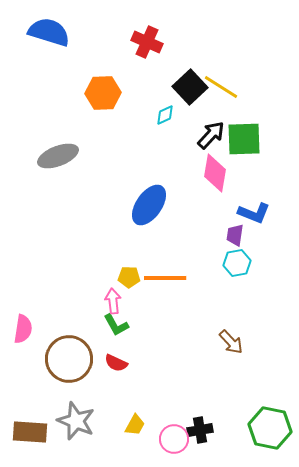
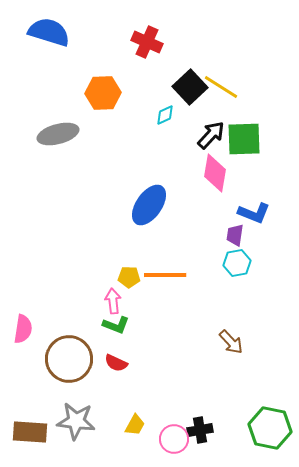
gray ellipse: moved 22 px up; rotated 6 degrees clockwise
orange line: moved 3 px up
green L-shape: rotated 40 degrees counterclockwise
gray star: rotated 15 degrees counterclockwise
